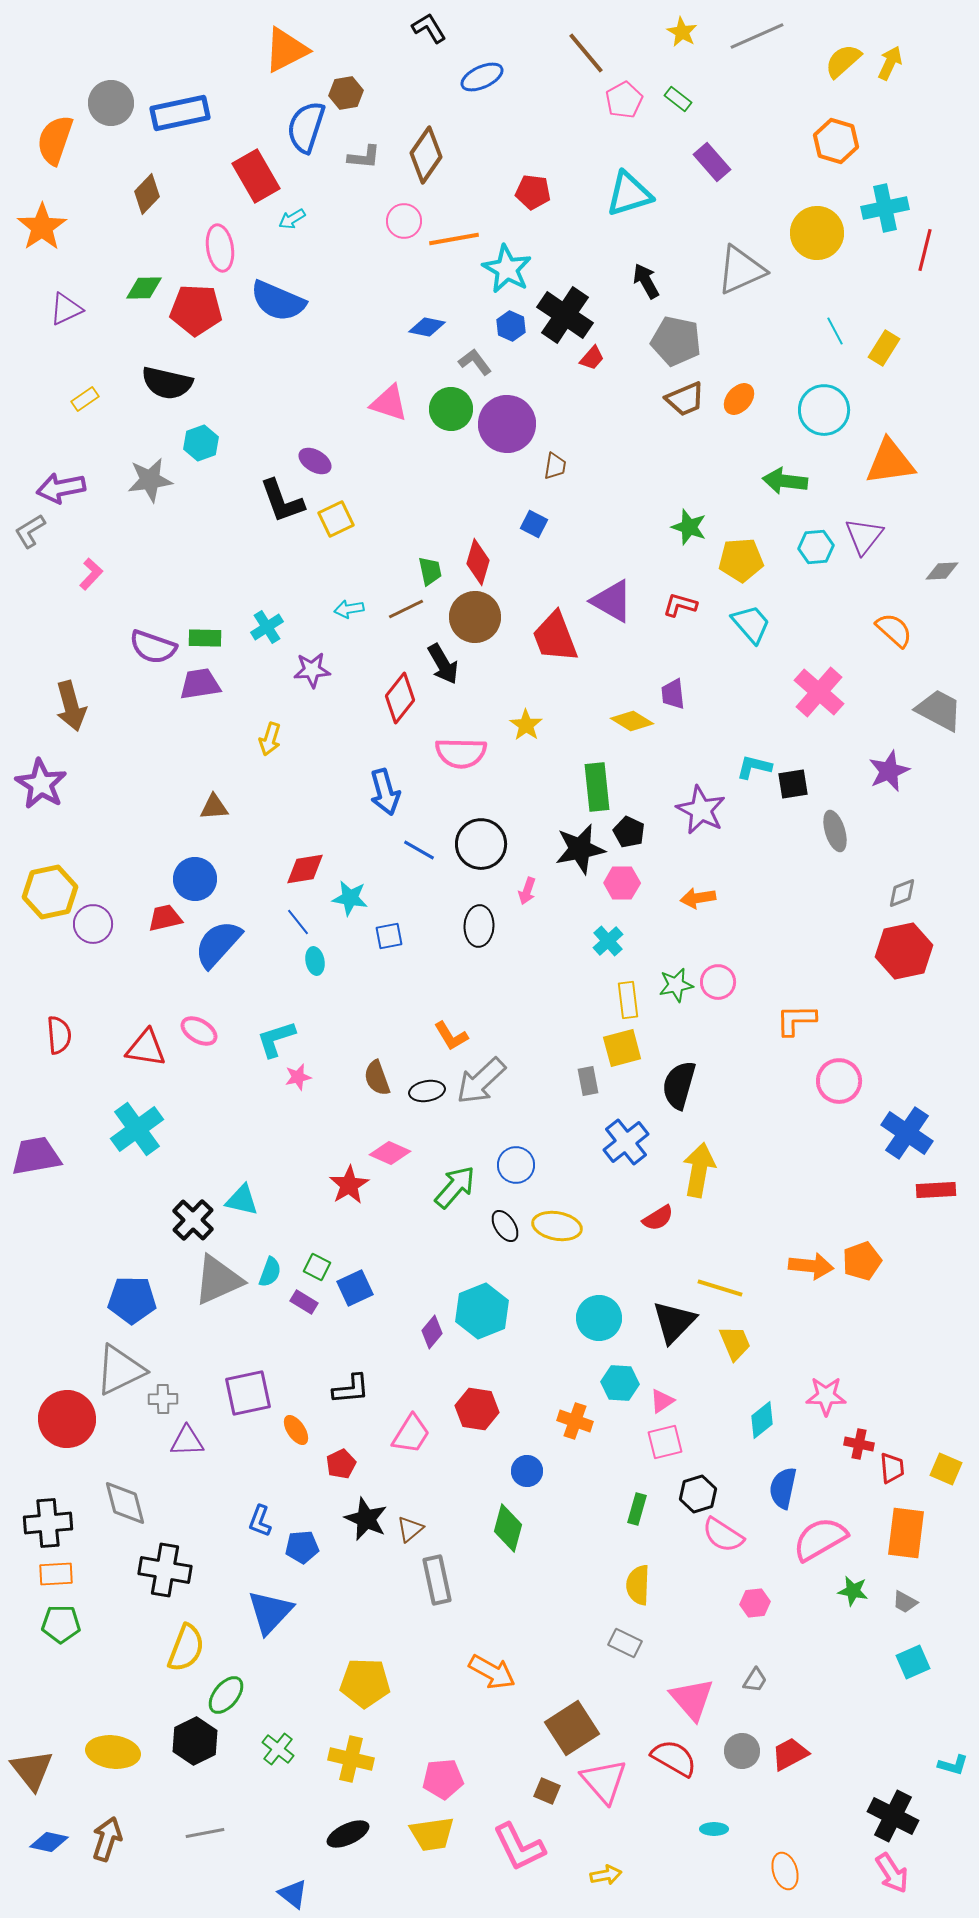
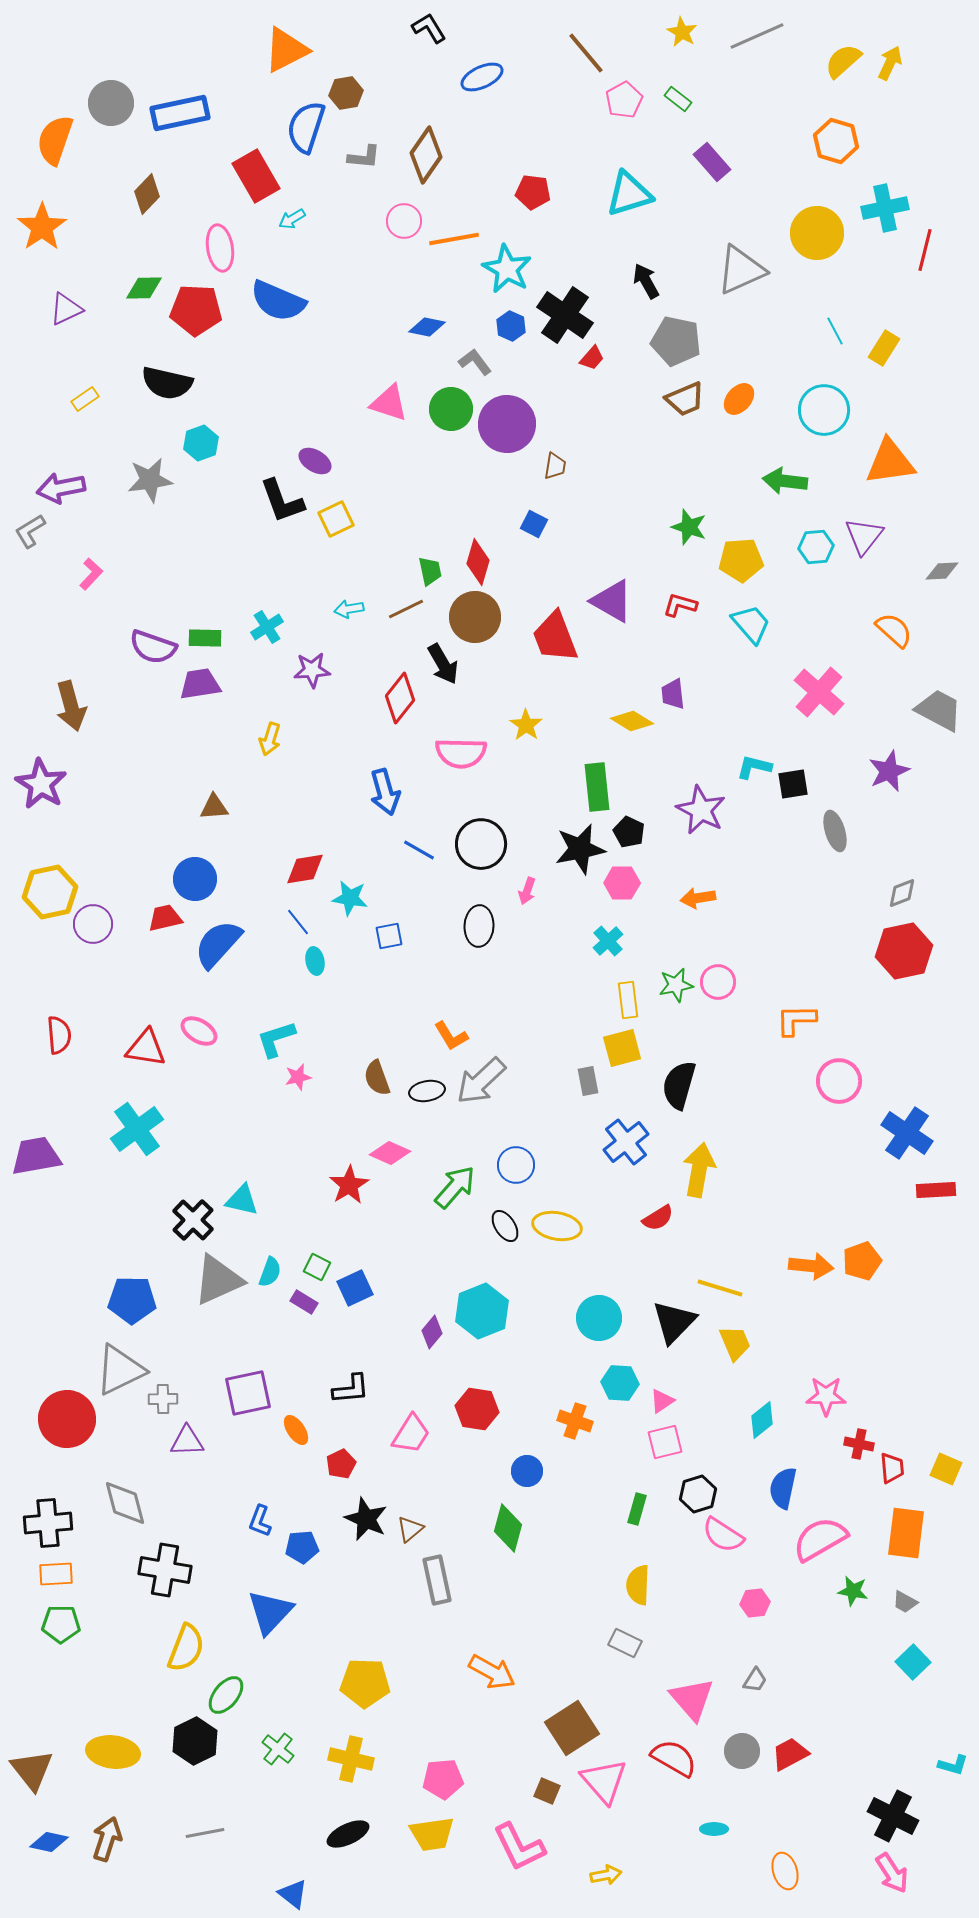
cyan square at (913, 1662): rotated 20 degrees counterclockwise
